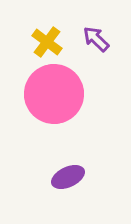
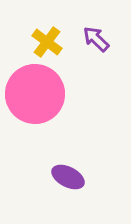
pink circle: moved 19 px left
purple ellipse: rotated 52 degrees clockwise
